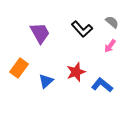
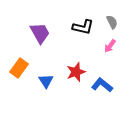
gray semicircle: rotated 24 degrees clockwise
black L-shape: moved 1 px right, 2 px up; rotated 35 degrees counterclockwise
blue triangle: rotated 21 degrees counterclockwise
